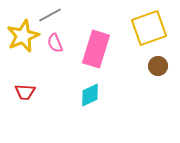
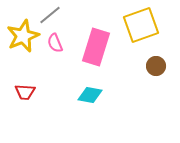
gray line: rotated 10 degrees counterclockwise
yellow square: moved 8 px left, 3 px up
pink rectangle: moved 2 px up
brown circle: moved 2 px left
cyan diamond: rotated 35 degrees clockwise
